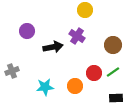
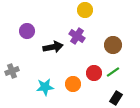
orange circle: moved 2 px left, 2 px up
black rectangle: rotated 56 degrees counterclockwise
